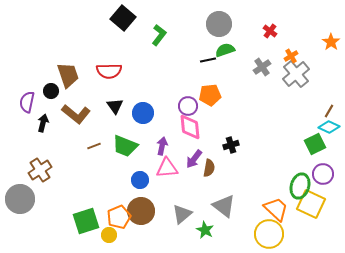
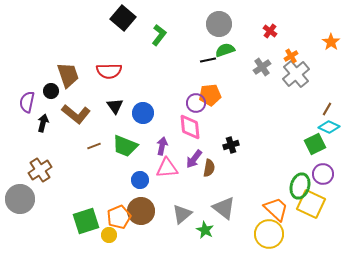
purple circle at (188, 106): moved 8 px right, 3 px up
brown line at (329, 111): moved 2 px left, 2 px up
gray triangle at (224, 206): moved 2 px down
